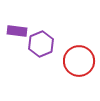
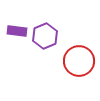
purple hexagon: moved 4 px right, 8 px up
